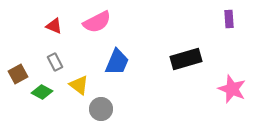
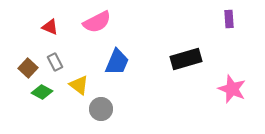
red triangle: moved 4 px left, 1 px down
brown square: moved 10 px right, 6 px up; rotated 18 degrees counterclockwise
